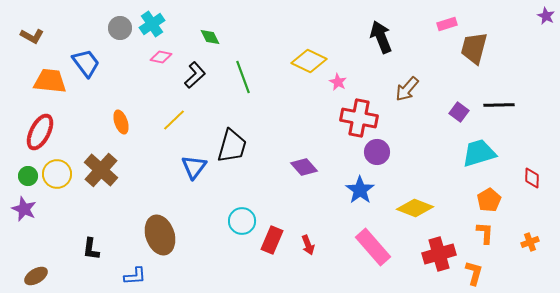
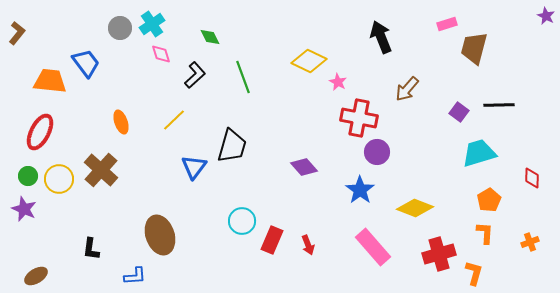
brown L-shape at (32, 36): moved 15 px left, 3 px up; rotated 80 degrees counterclockwise
pink diamond at (161, 57): moved 3 px up; rotated 60 degrees clockwise
yellow circle at (57, 174): moved 2 px right, 5 px down
